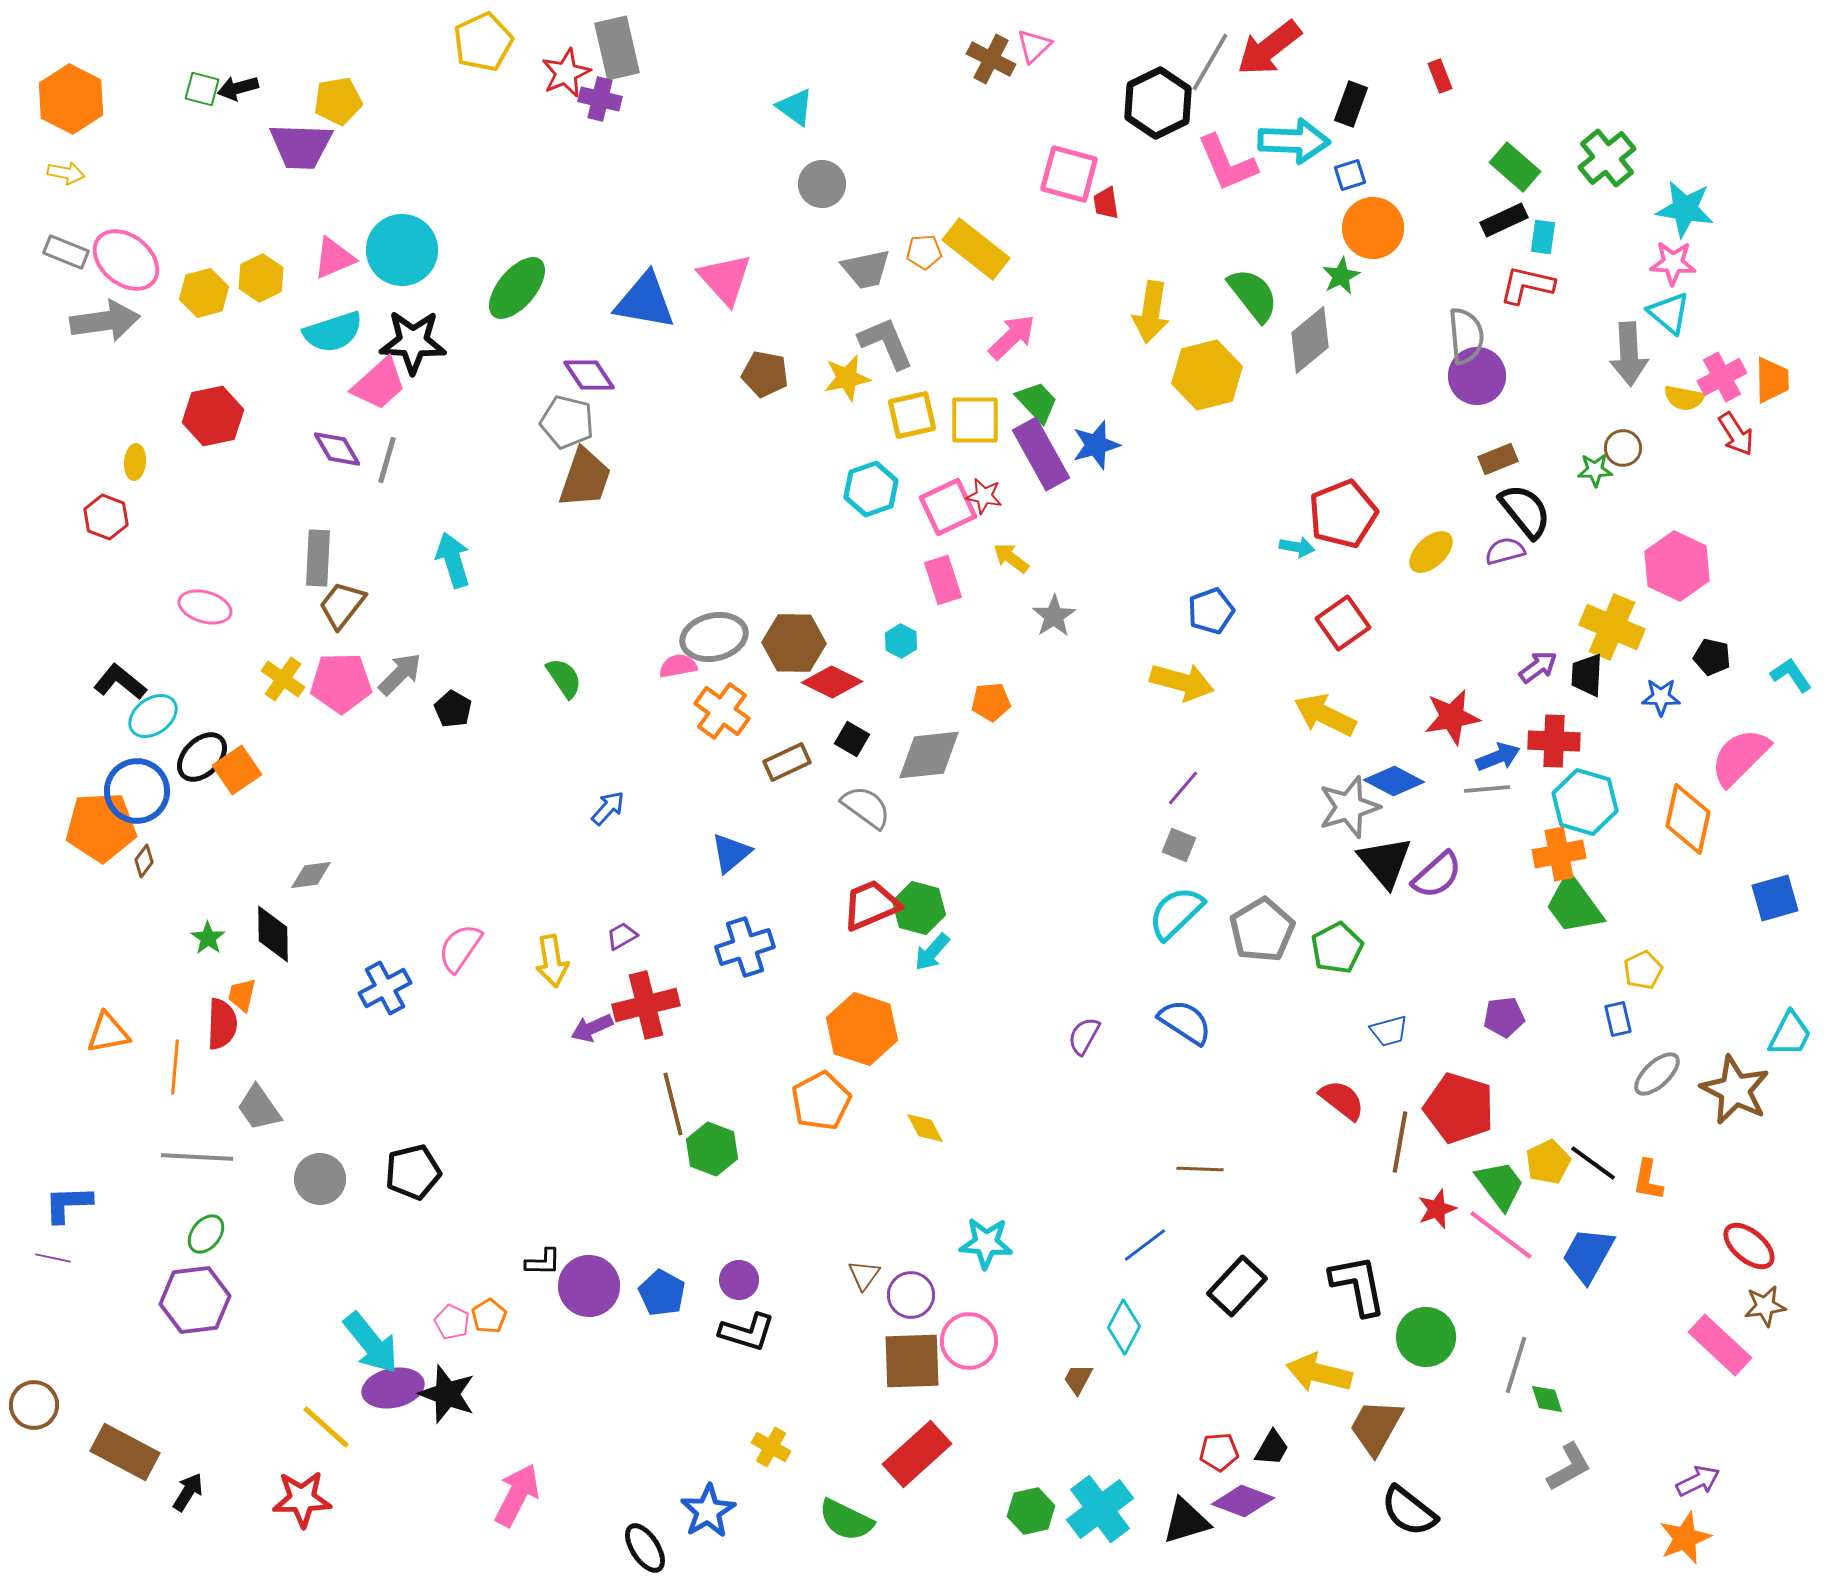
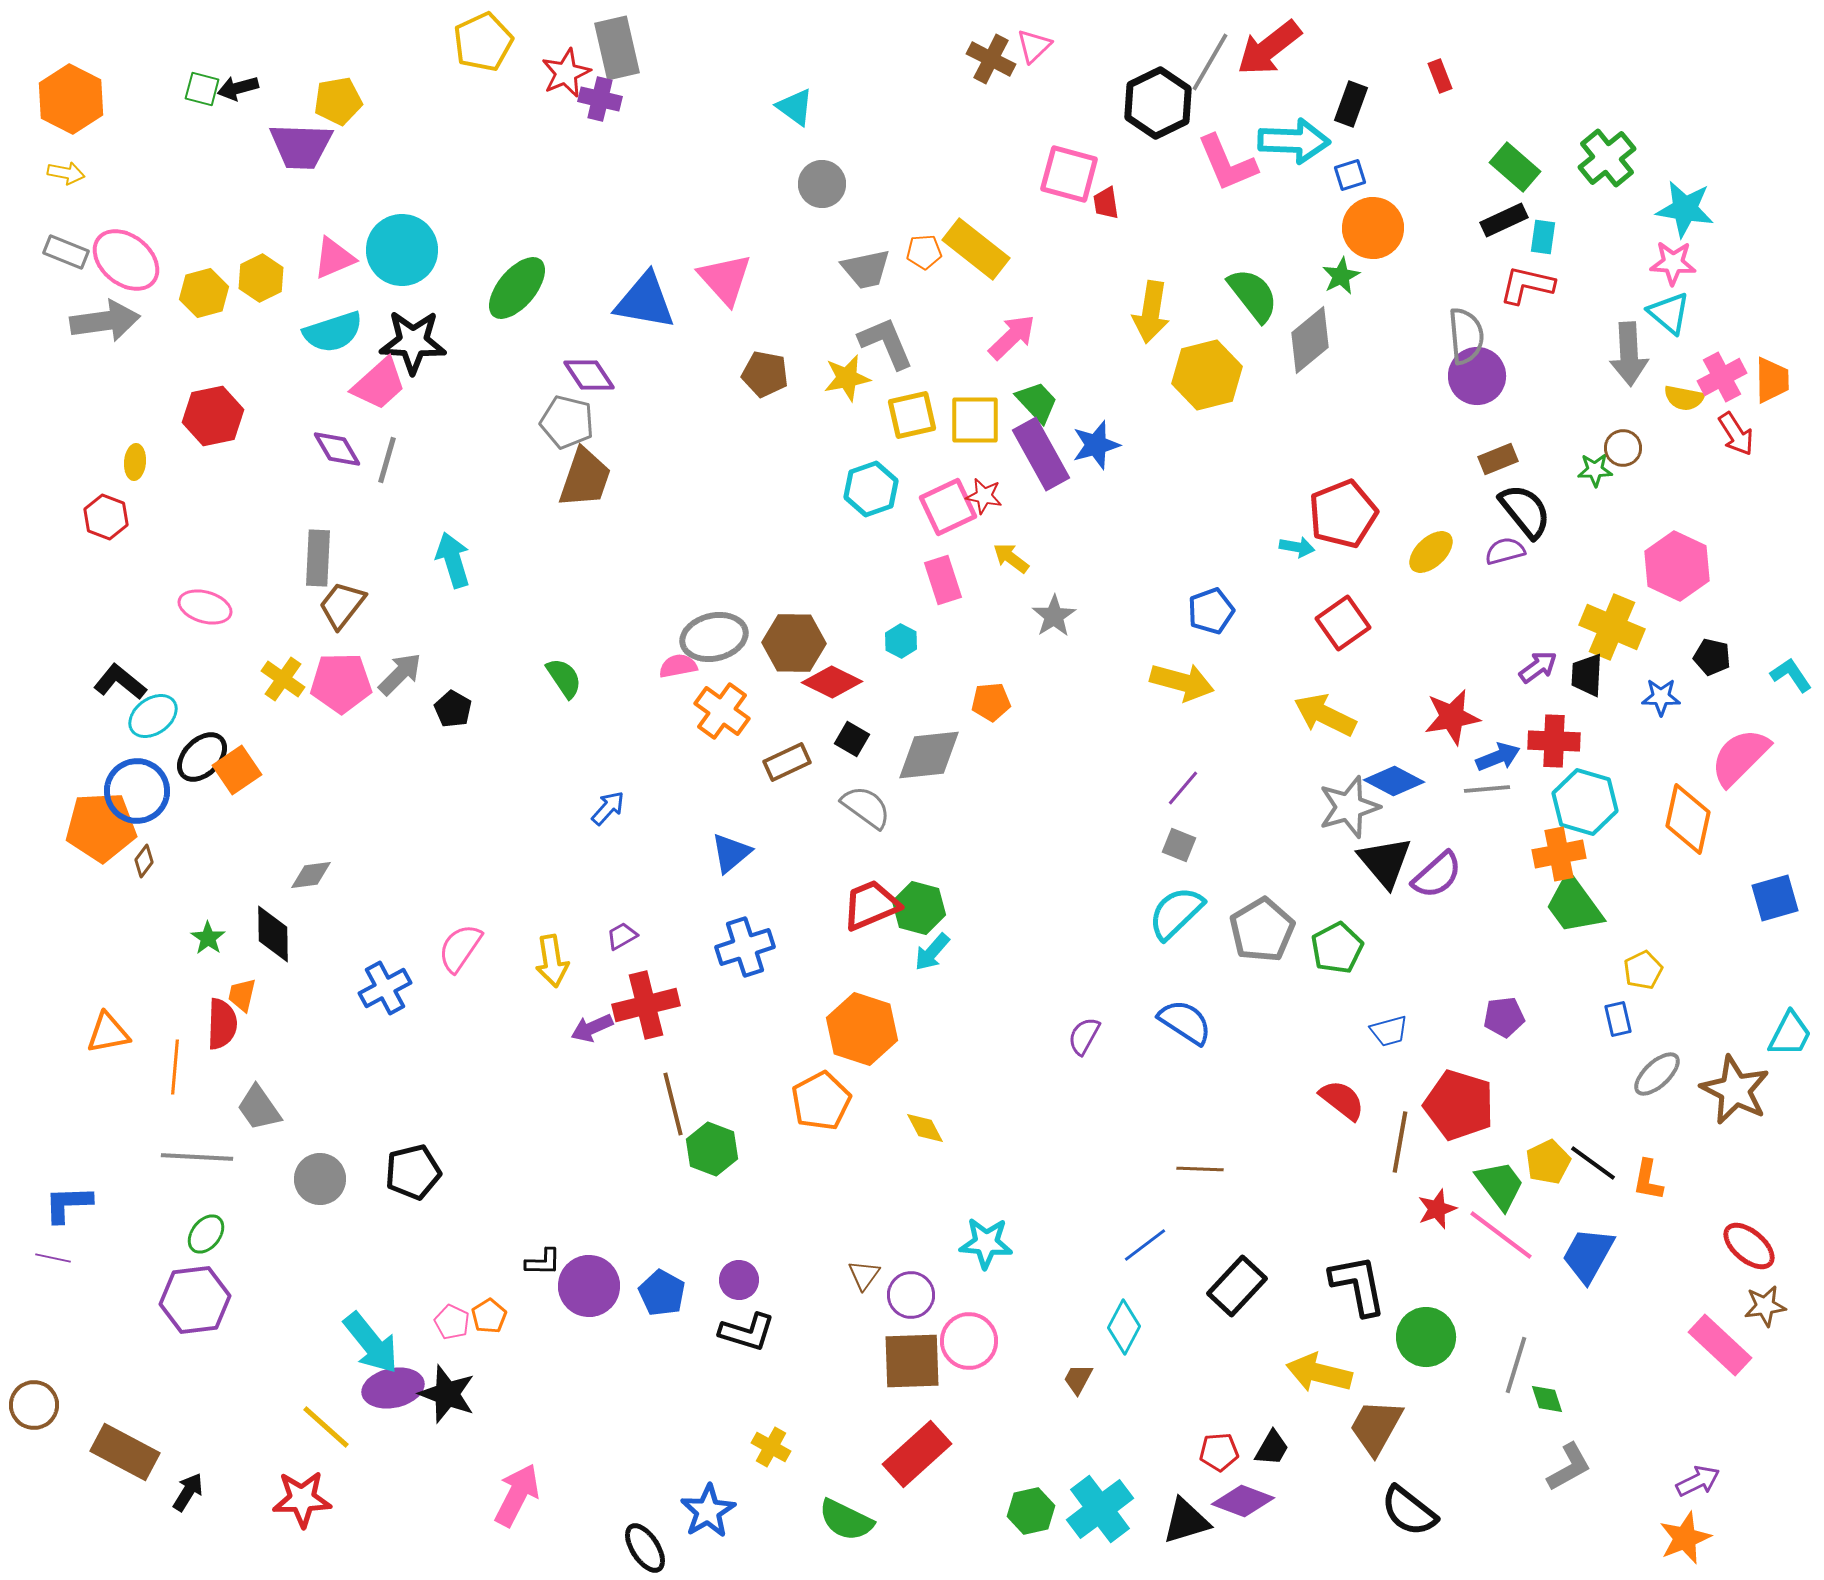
red pentagon at (1459, 1108): moved 3 px up
